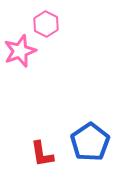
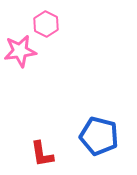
pink star: rotated 12 degrees clockwise
blue pentagon: moved 9 px right, 6 px up; rotated 24 degrees counterclockwise
